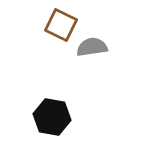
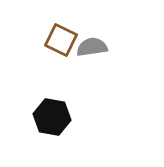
brown square: moved 15 px down
